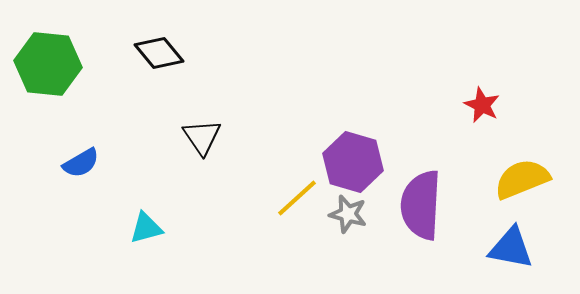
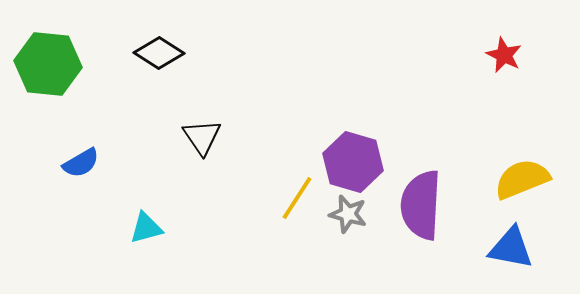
black diamond: rotated 18 degrees counterclockwise
red star: moved 22 px right, 50 px up
yellow line: rotated 15 degrees counterclockwise
